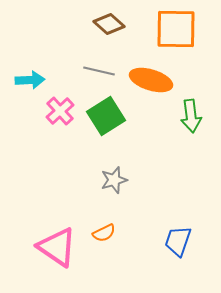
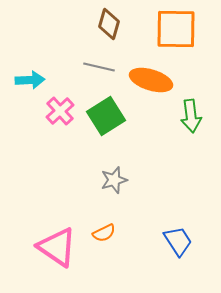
brown diamond: rotated 64 degrees clockwise
gray line: moved 4 px up
blue trapezoid: rotated 128 degrees clockwise
